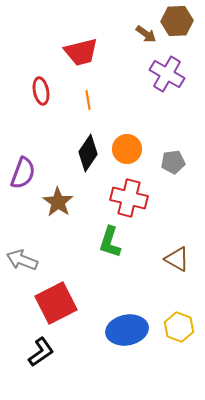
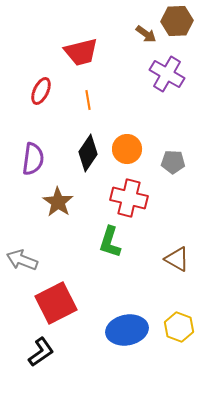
red ellipse: rotated 36 degrees clockwise
gray pentagon: rotated 10 degrees clockwise
purple semicircle: moved 10 px right, 14 px up; rotated 12 degrees counterclockwise
